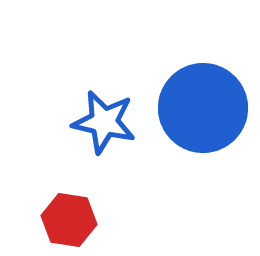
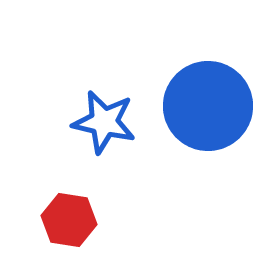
blue circle: moved 5 px right, 2 px up
